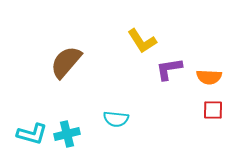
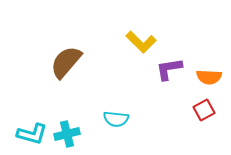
yellow L-shape: moved 1 px left, 1 px down; rotated 12 degrees counterclockwise
red square: moved 9 px left; rotated 30 degrees counterclockwise
